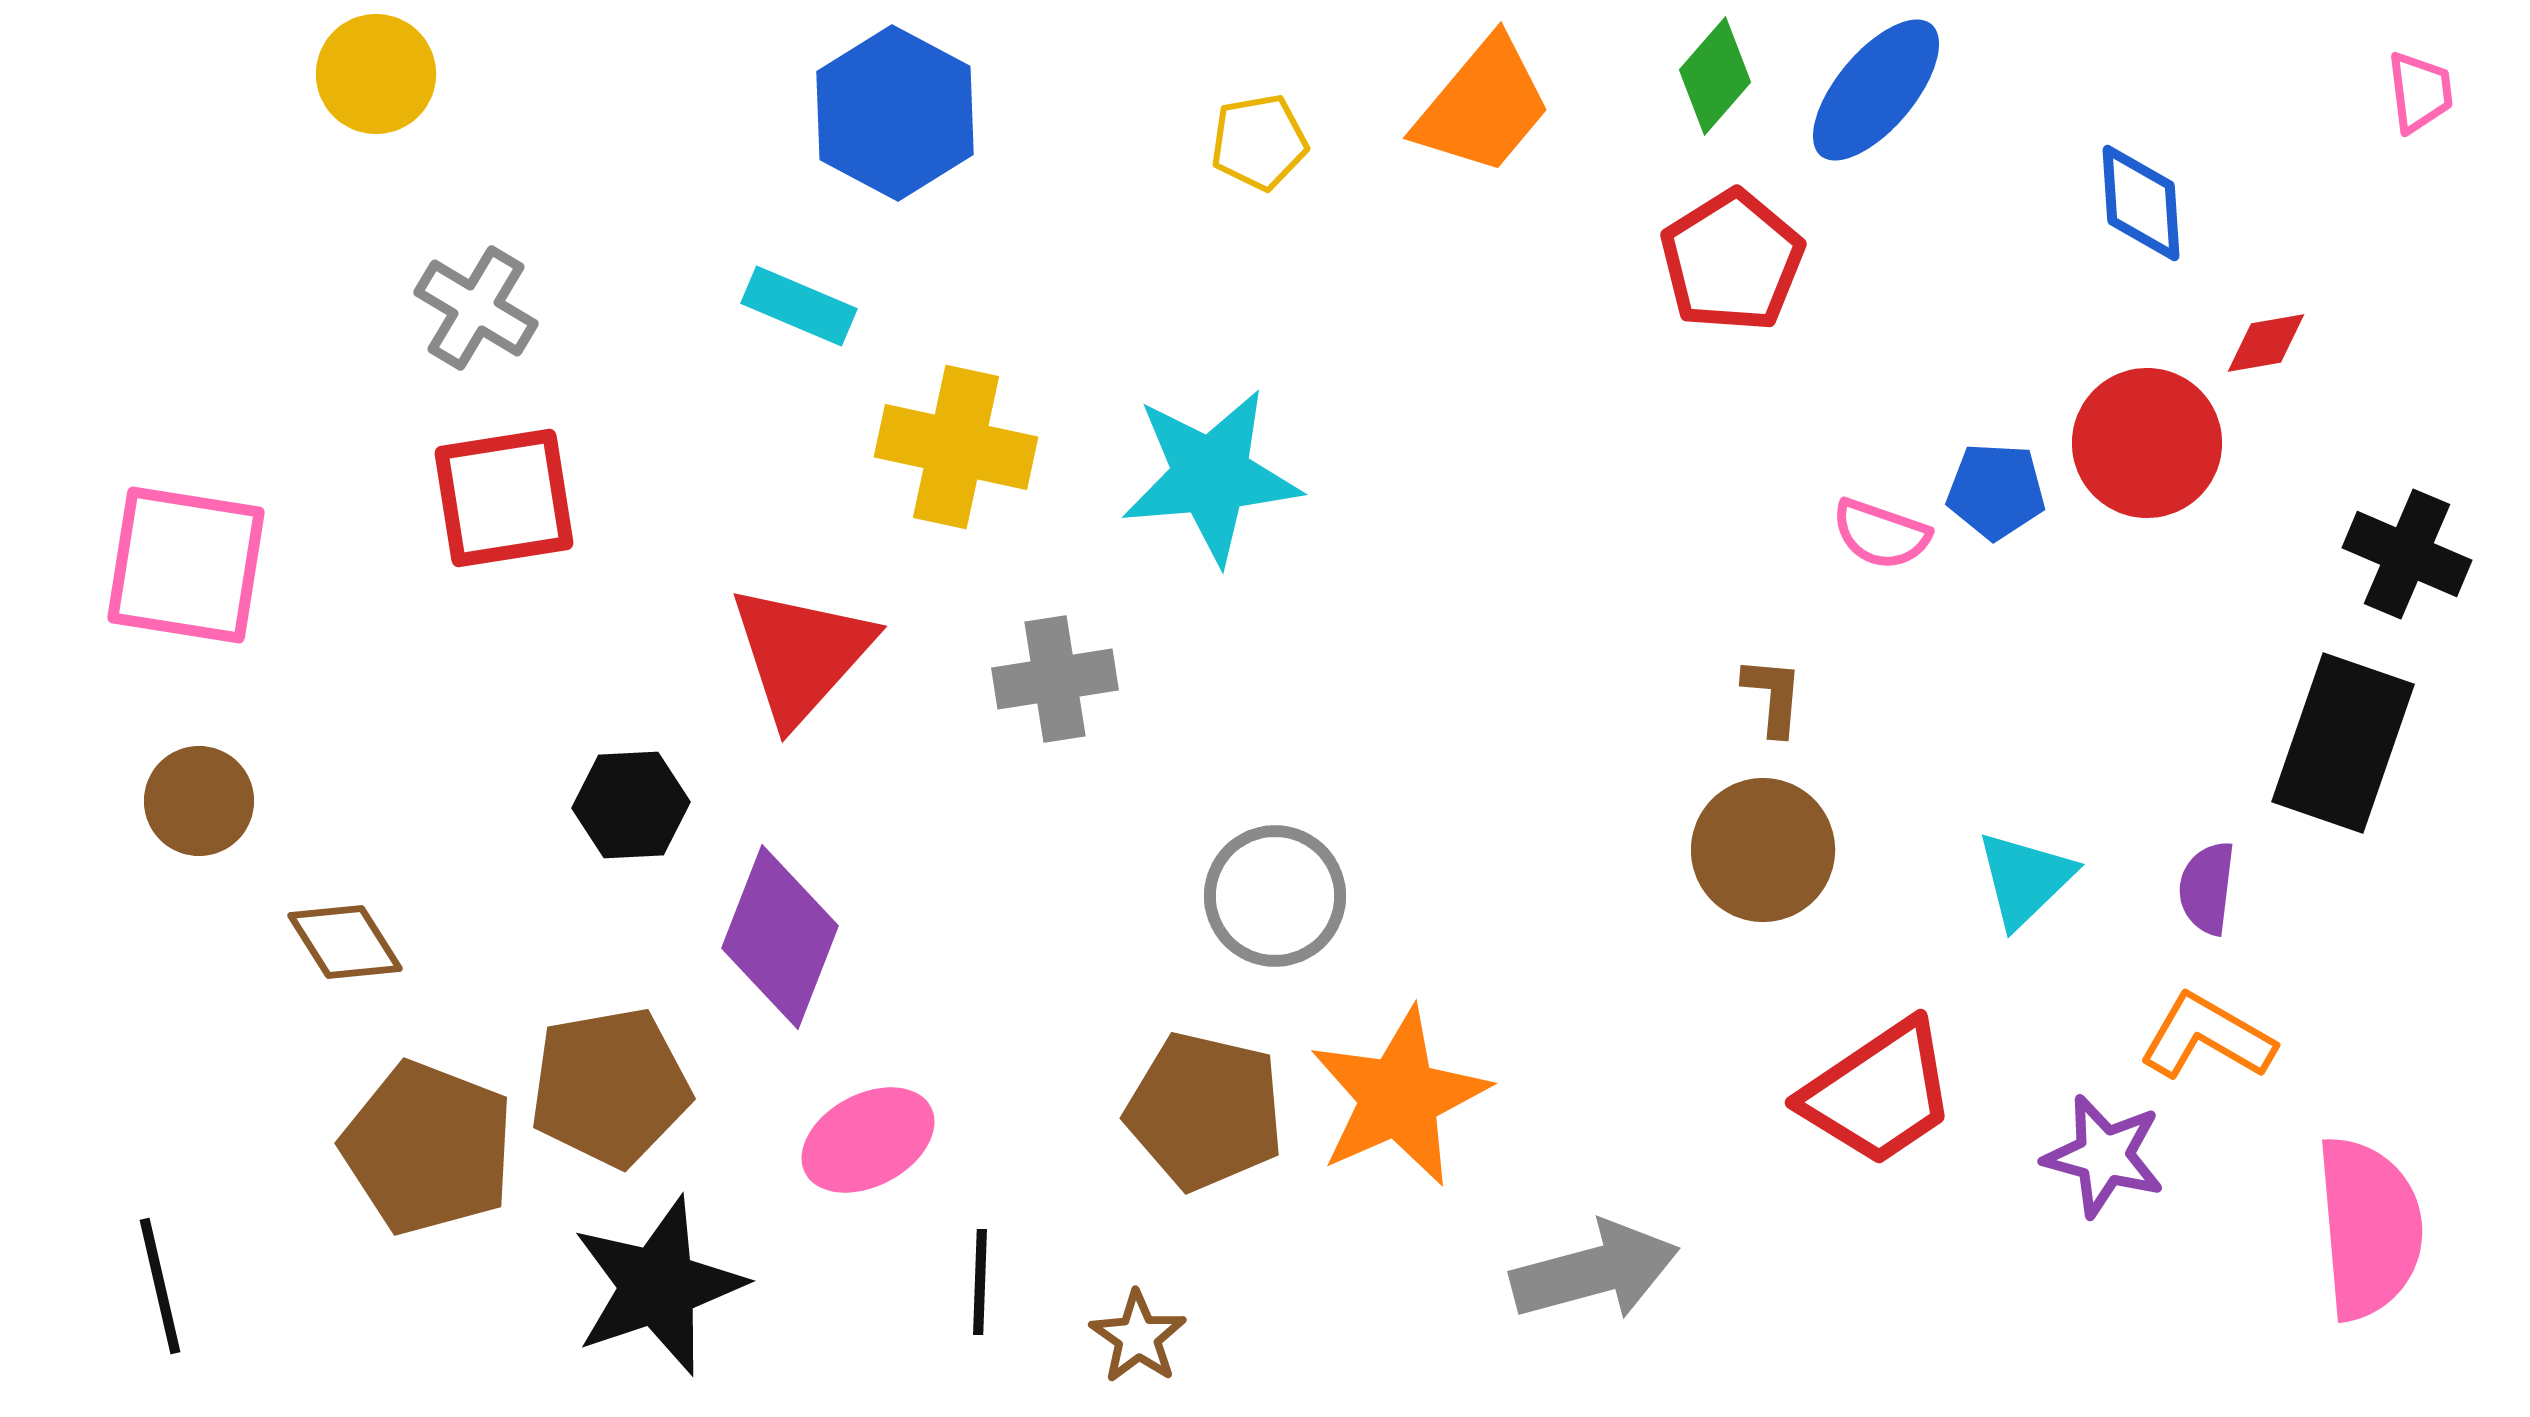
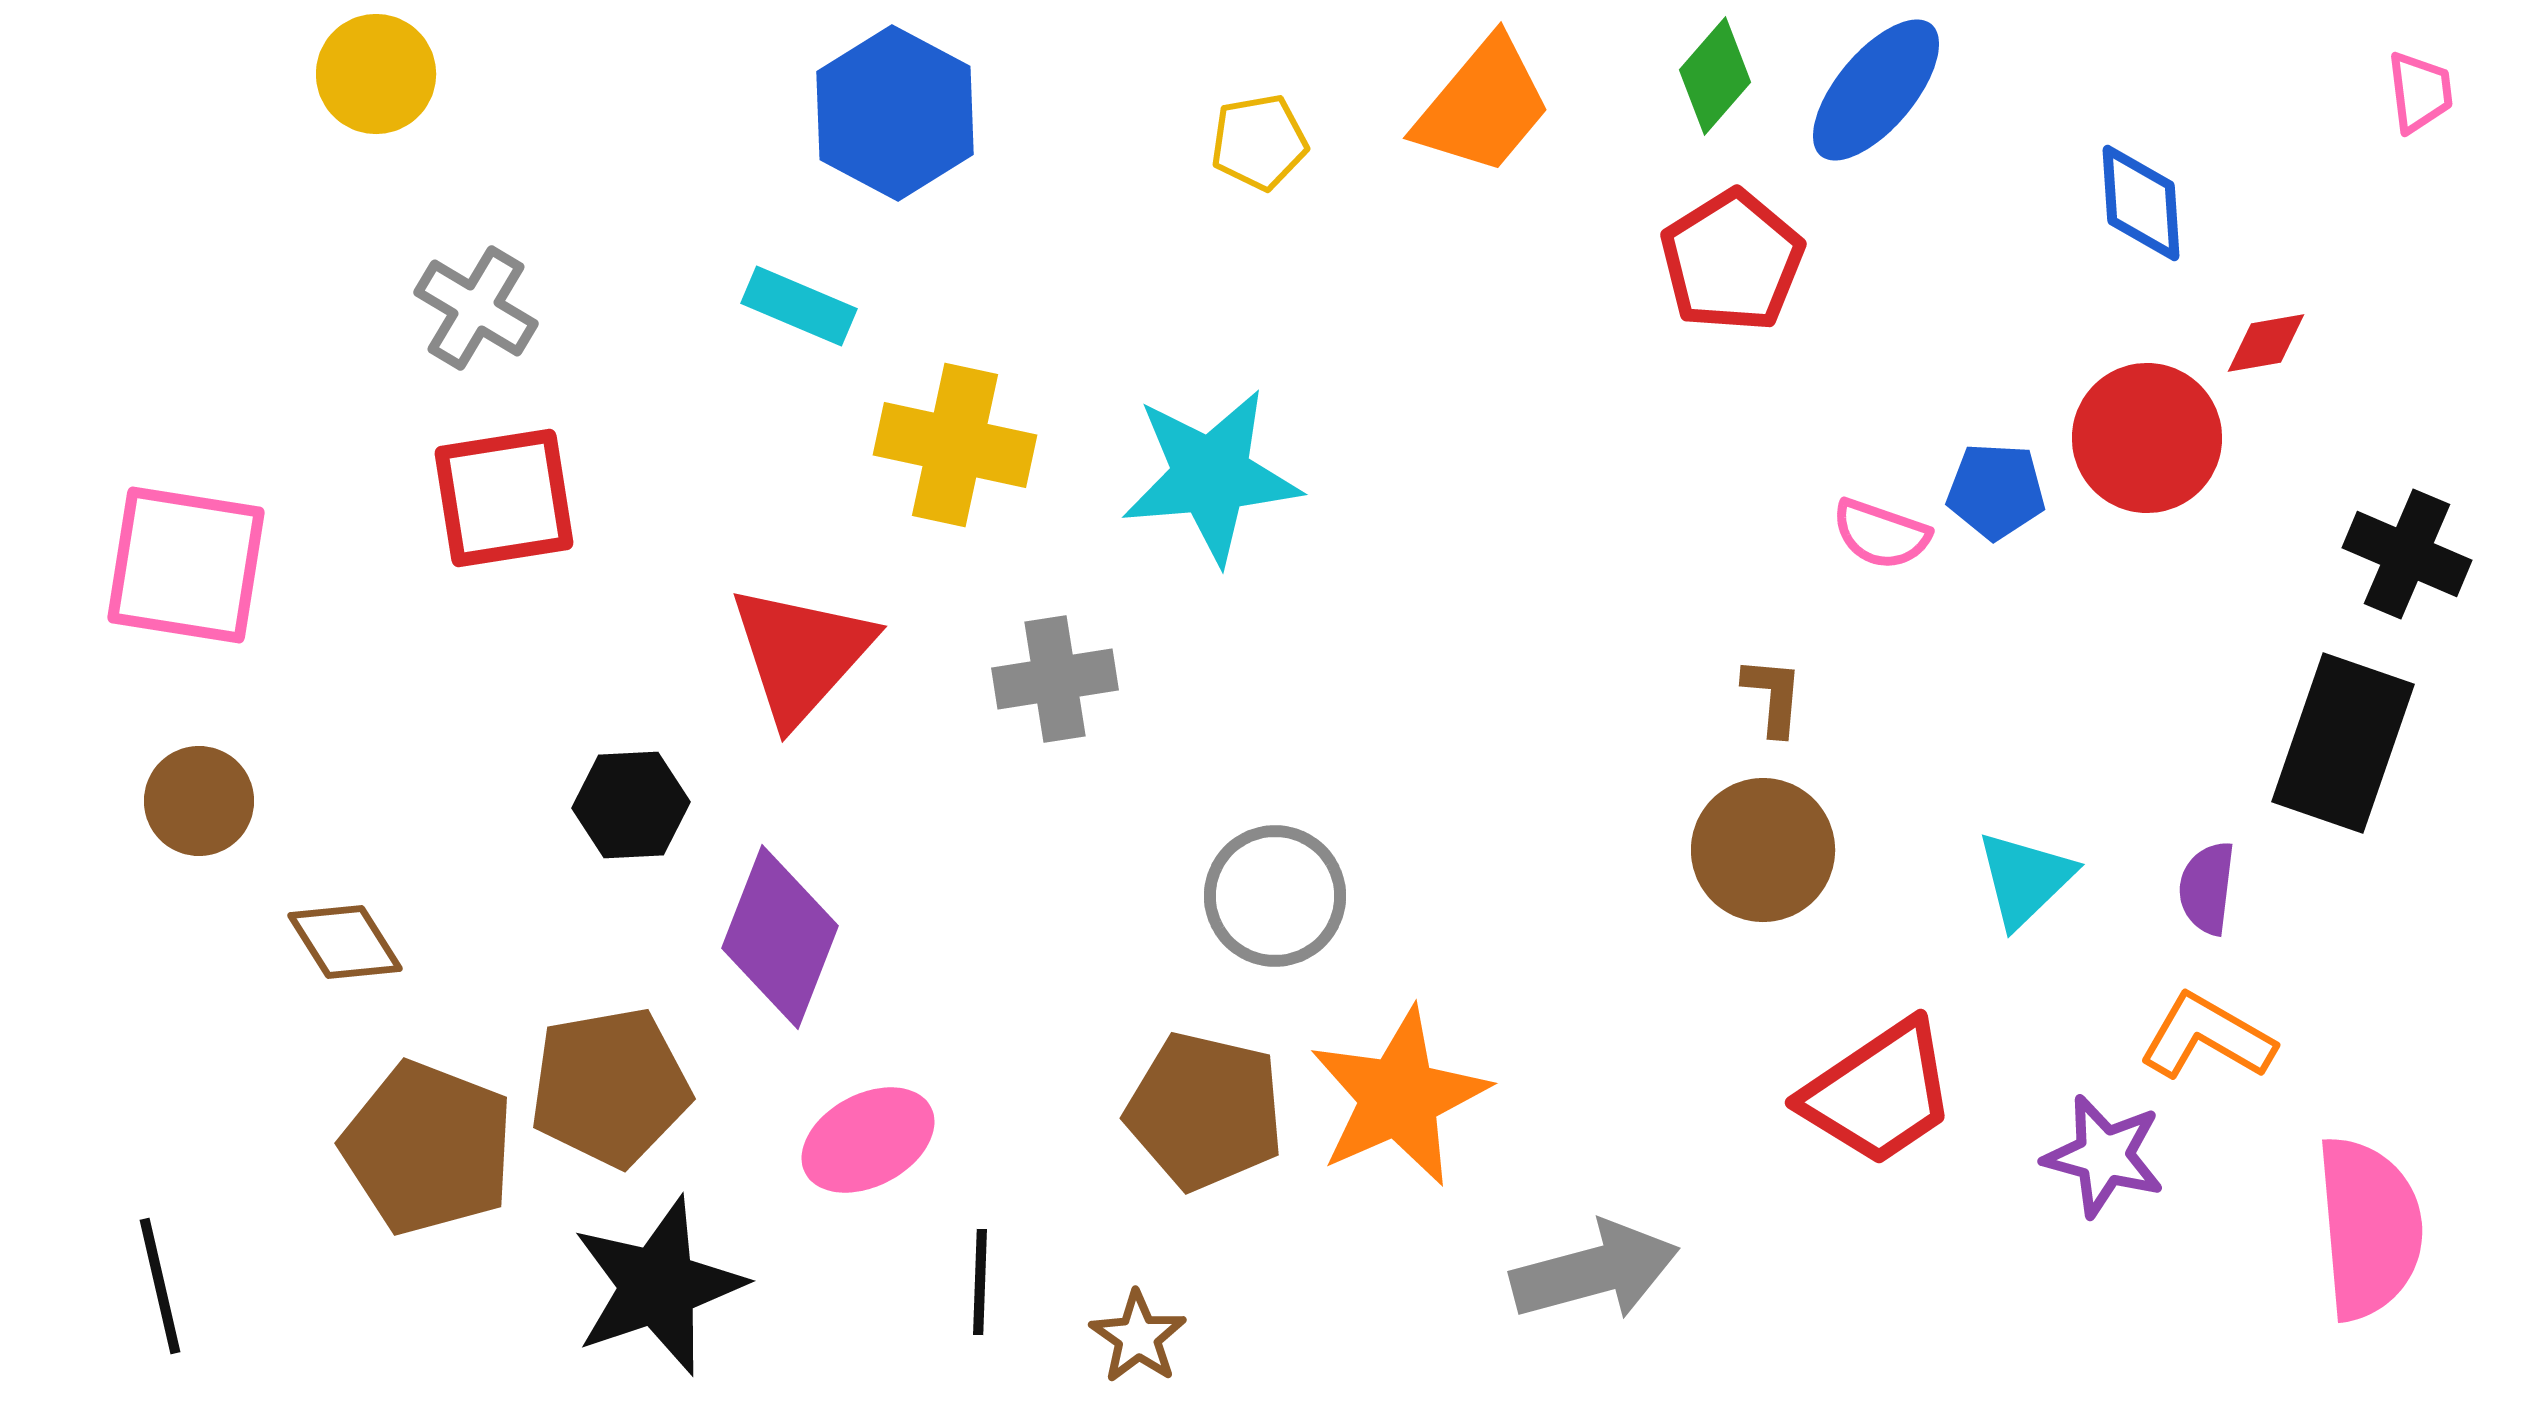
red circle at (2147, 443): moved 5 px up
yellow cross at (956, 447): moved 1 px left, 2 px up
